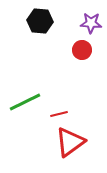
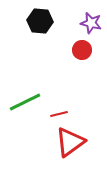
purple star: rotated 10 degrees clockwise
